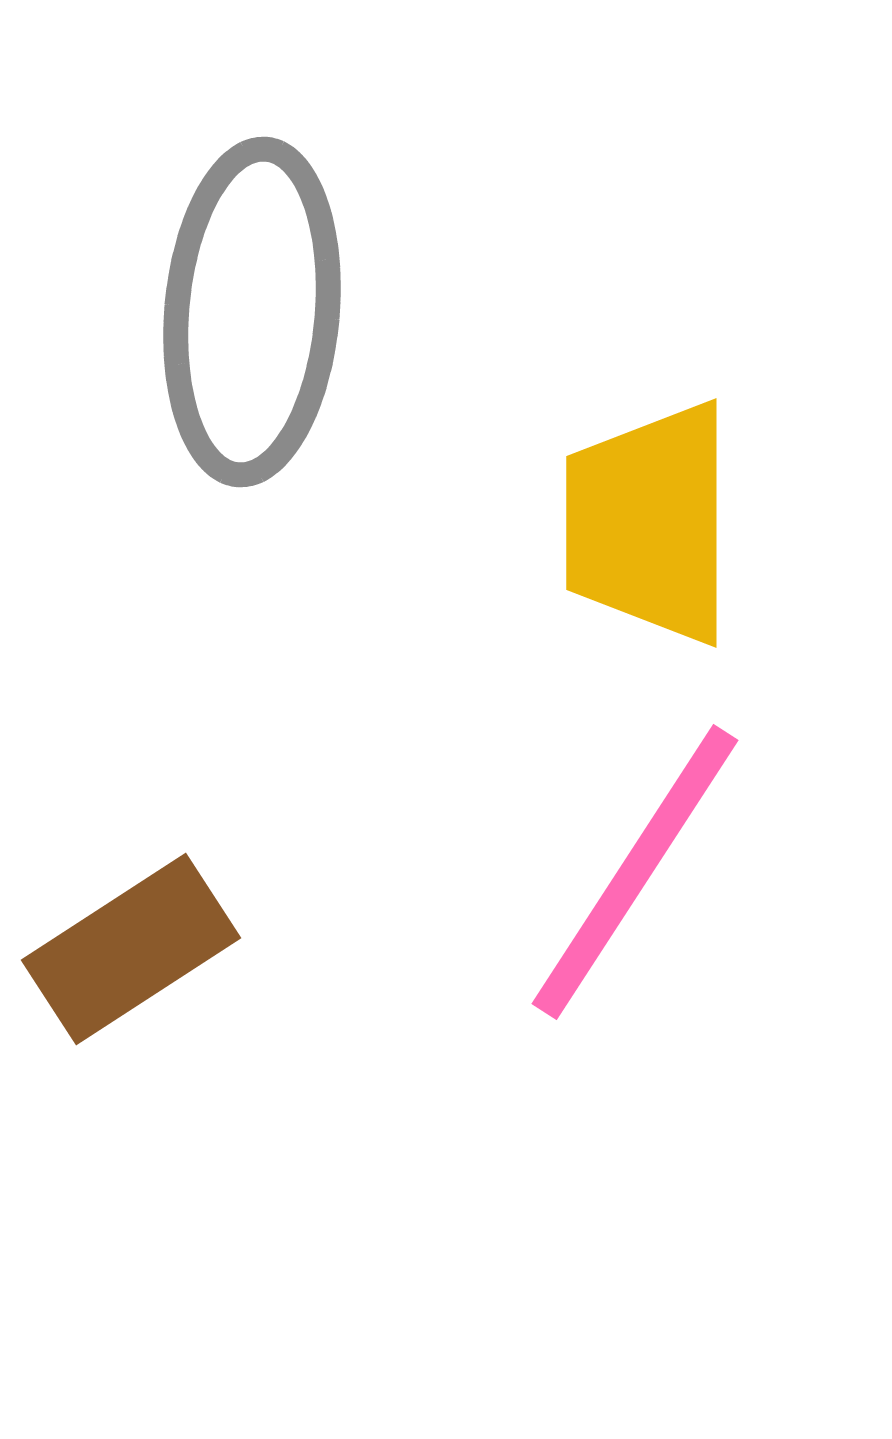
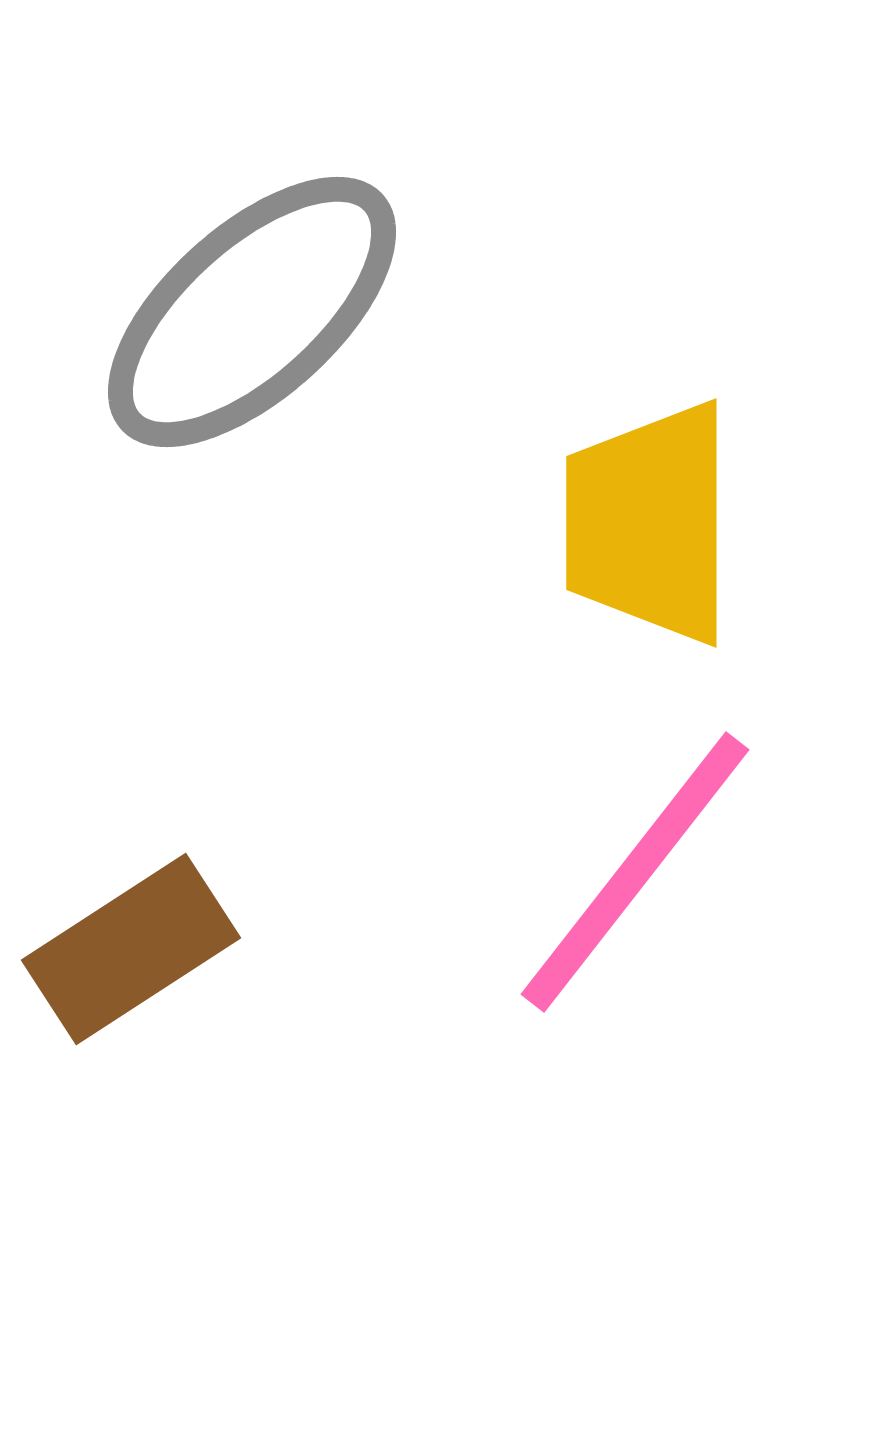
gray ellipse: rotated 43 degrees clockwise
pink line: rotated 5 degrees clockwise
